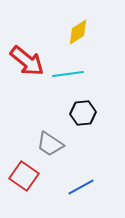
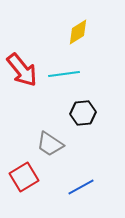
red arrow: moved 5 px left, 9 px down; rotated 12 degrees clockwise
cyan line: moved 4 px left
red square: moved 1 px down; rotated 24 degrees clockwise
